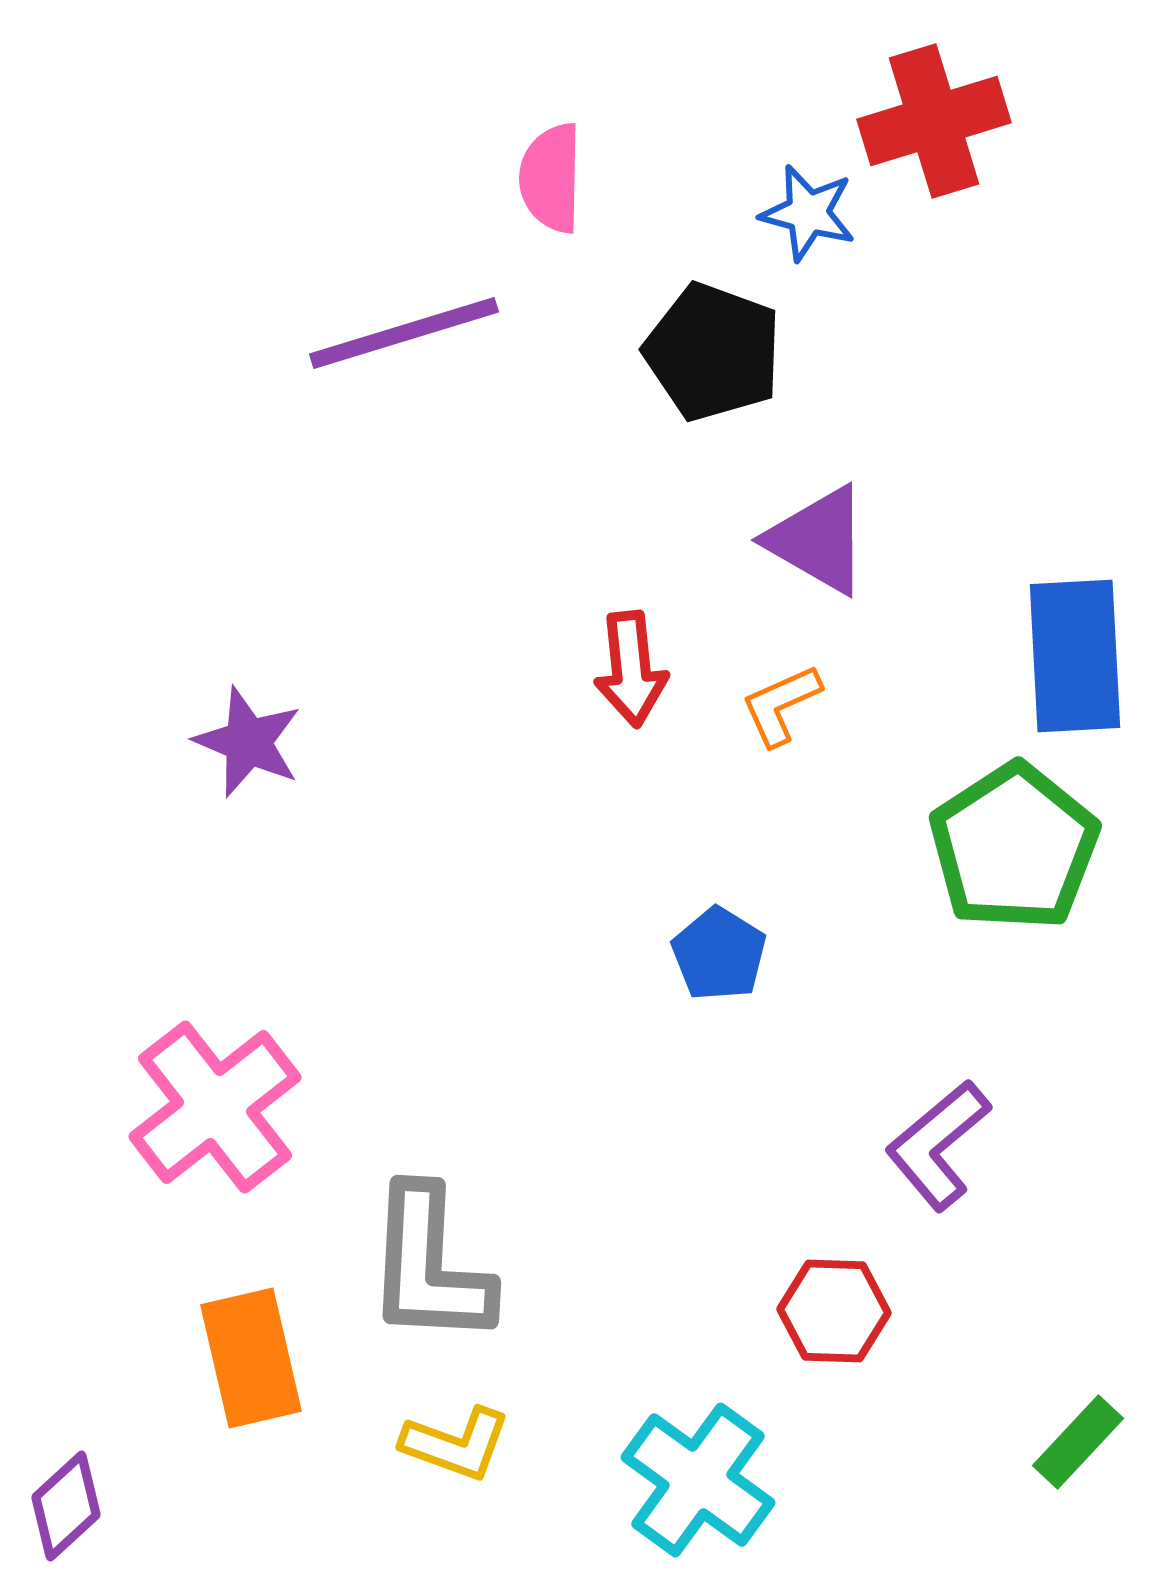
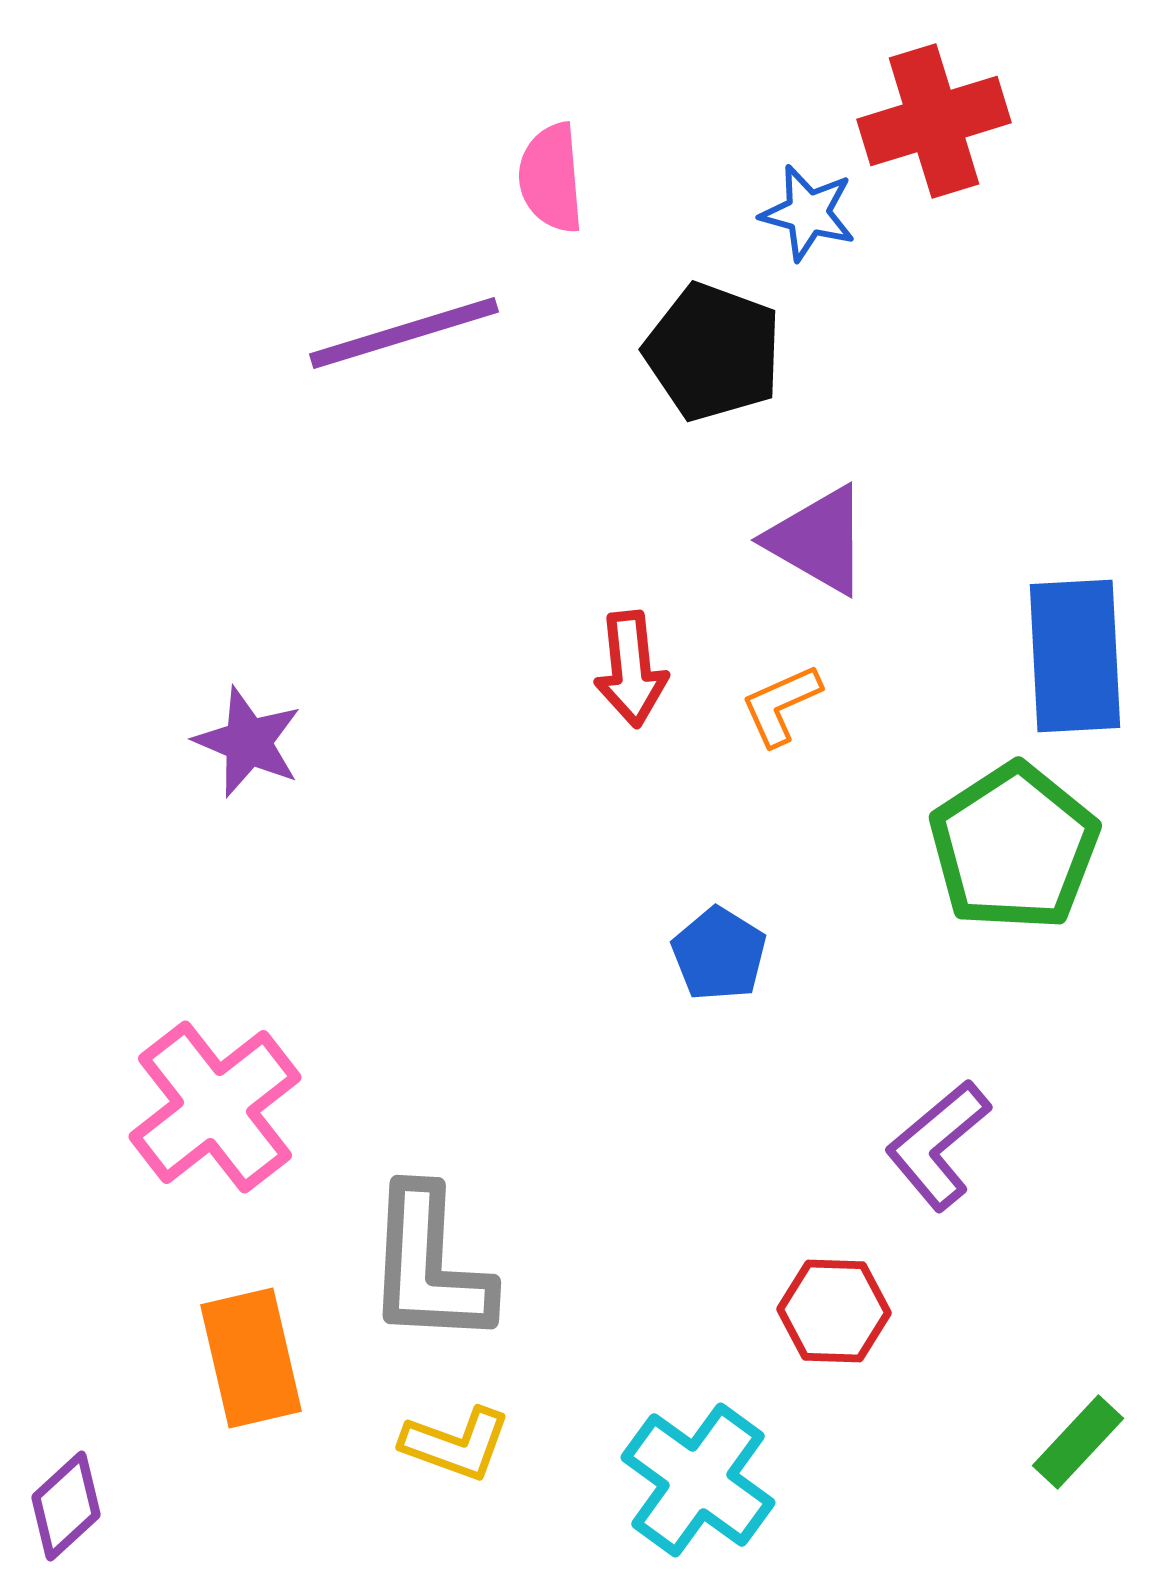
pink semicircle: rotated 6 degrees counterclockwise
